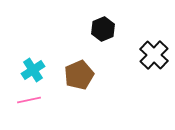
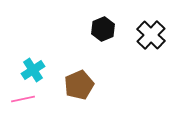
black cross: moved 3 px left, 20 px up
brown pentagon: moved 10 px down
pink line: moved 6 px left, 1 px up
